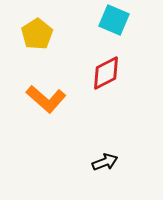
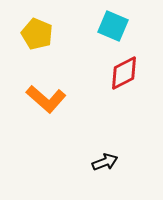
cyan square: moved 1 px left, 6 px down
yellow pentagon: rotated 16 degrees counterclockwise
red diamond: moved 18 px right
